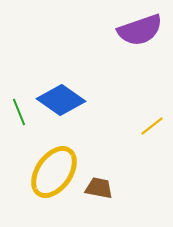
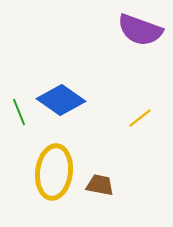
purple semicircle: rotated 39 degrees clockwise
yellow line: moved 12 px left, 8 px up
yellow ellipse: rotated 28 degrees counterclockwise
brown trapezoid: moved 1 px right, 3 px up
